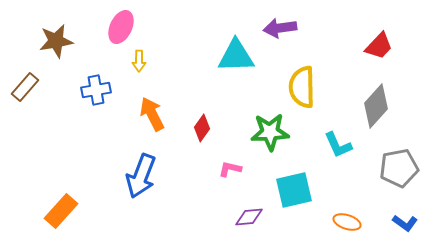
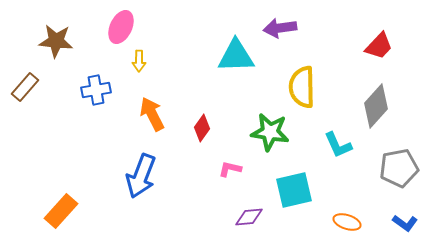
brown star: rotated 16 degrees clockwise
green star: rotated 12 degrees clockwise
